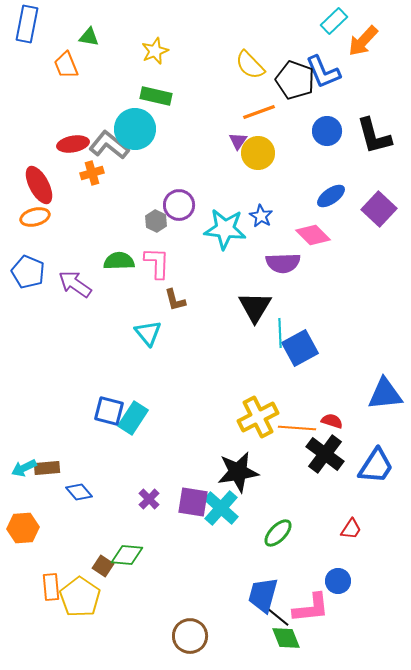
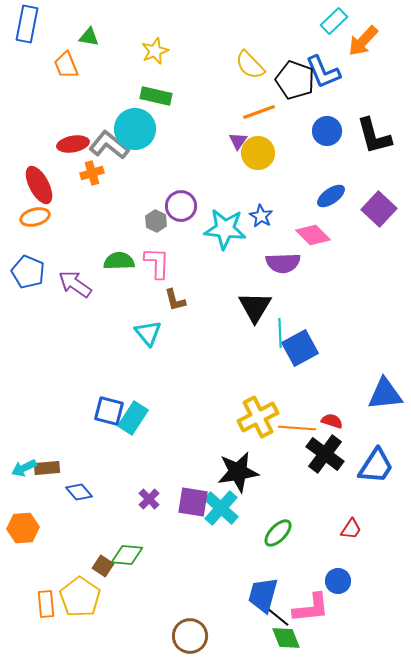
purple circle at (179, 205): moved 2 px right, 1 px down
orange rectangle at (51, 587): moved 5 px left, 17 px down
